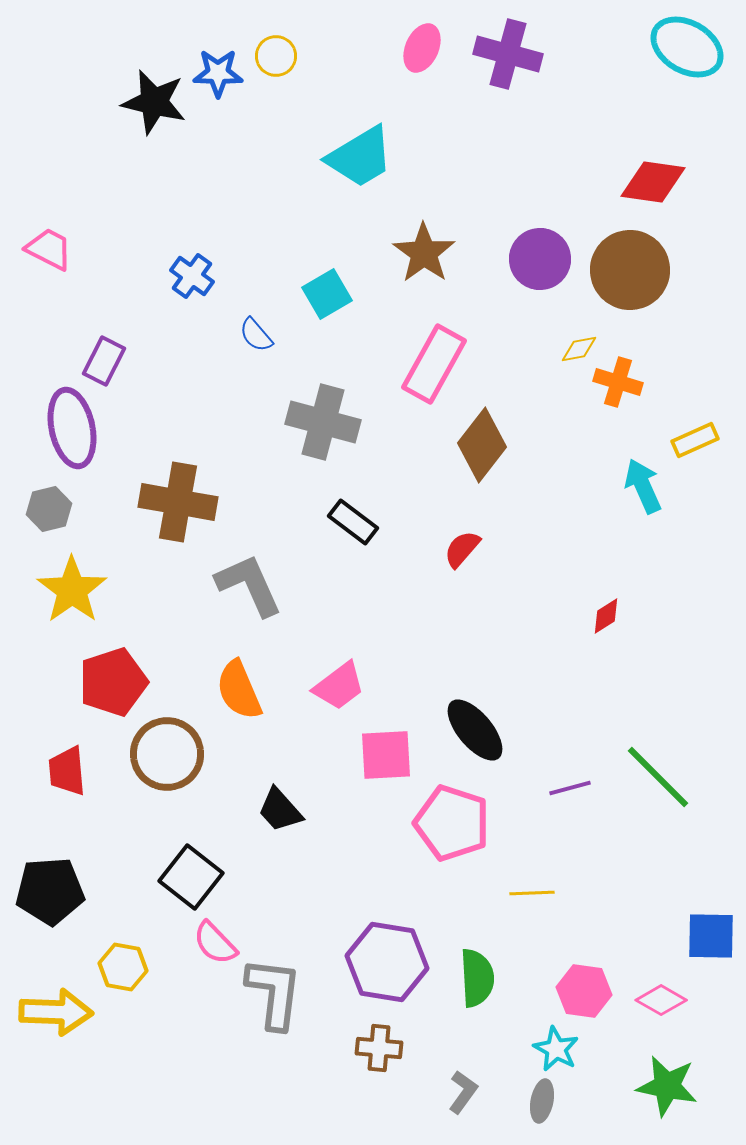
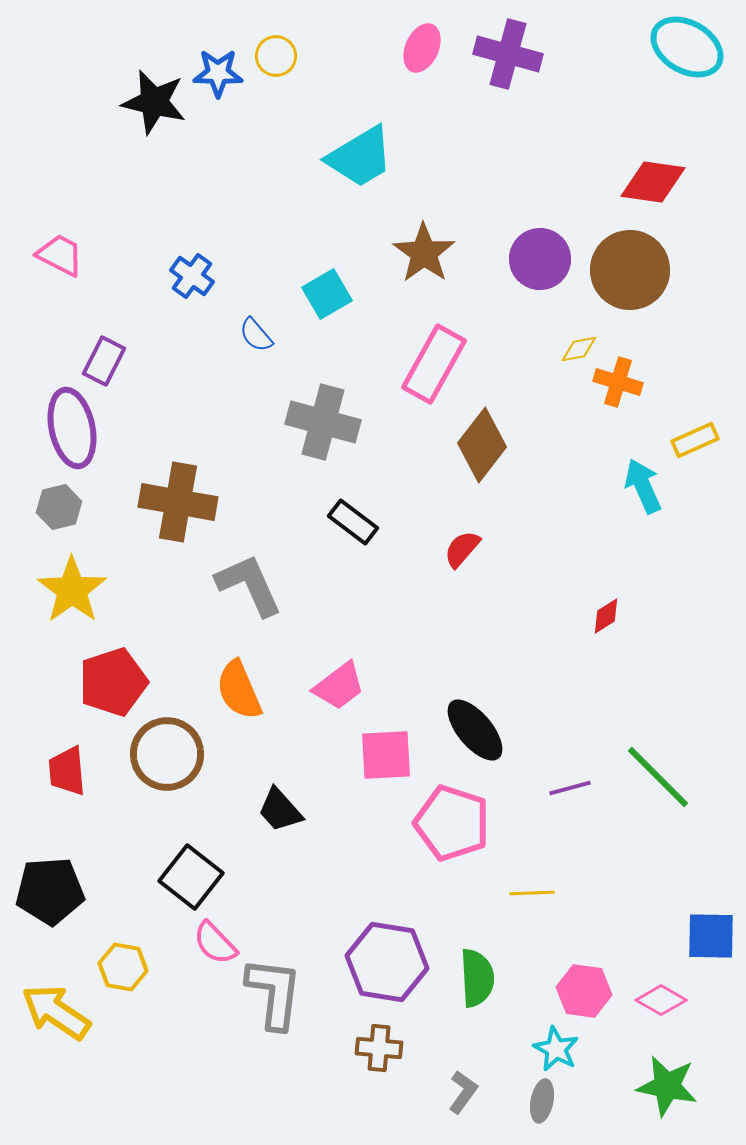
pink trapezoid at (49, 249): moved 11 px right, 6 px down
gray hexagon at (49, 509): moved 10 px right, 2 px up
yellow arrow at (56, 1012): rotated 148 degrees counterclockwise
